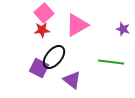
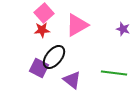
green line: moved 3 px right, 11 px down
